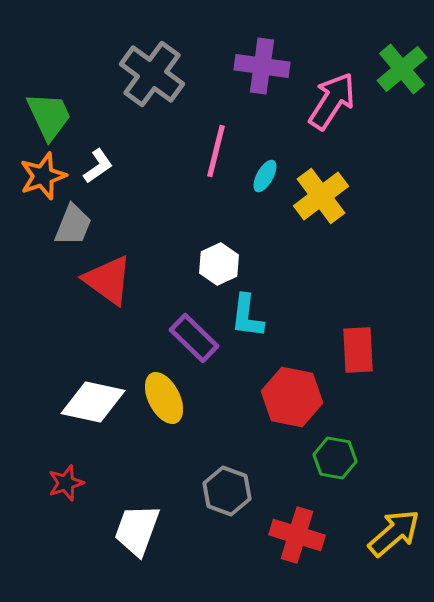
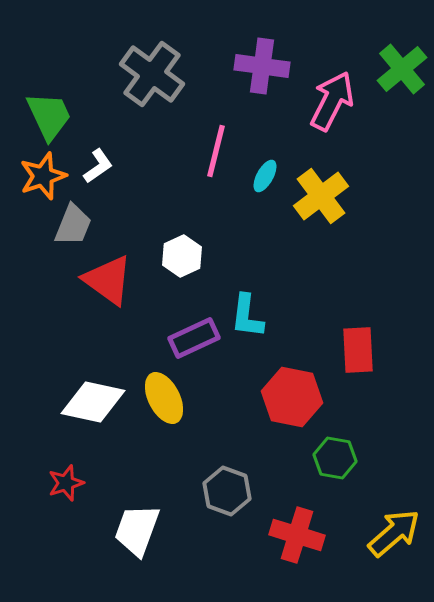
pink arrow: rotated 6 degrees counterclockwise
white hexagon: moved 37 px left, 8 px up
purple rectangle: rotated 69 degrees counterclockwise
